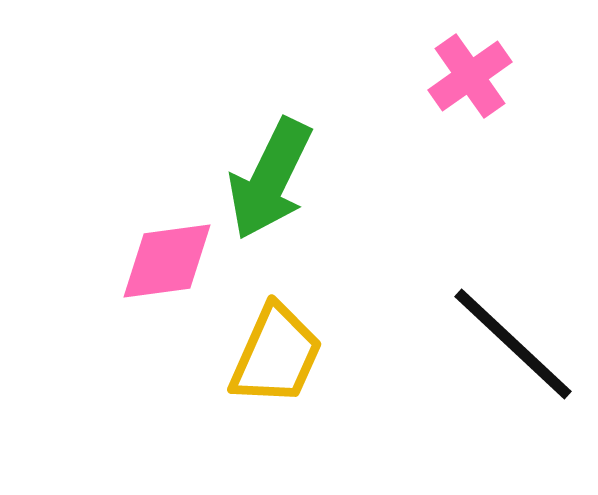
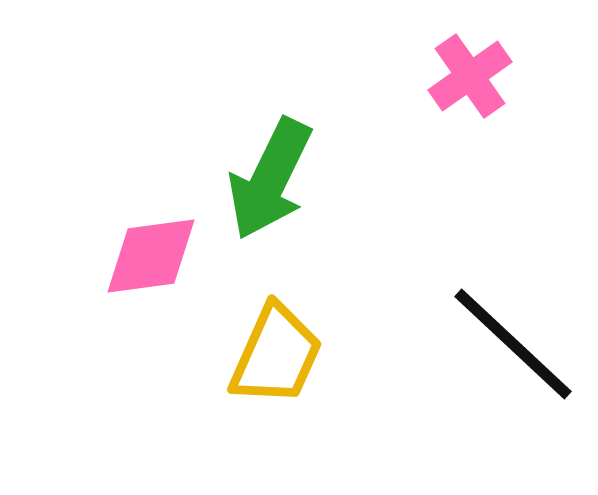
pink diamond: moved 16 px left, 5 px up
